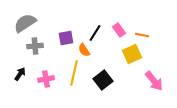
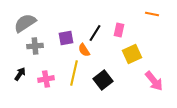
pink rectangle: rotated 48 degrees clockwise
orange line: moved 10 px right, 21 px up
